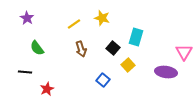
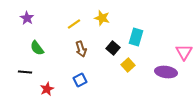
blue square: moved 23 px left; rotated 24 degrees clockwise
